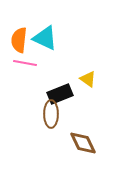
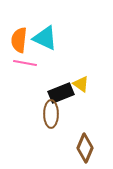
yellow triangle: moved 7 px left, 5 px down
black rectangle: moved 1 px right, 1 px up
brown diamond: moved 2 px right, 5 px down; rotated 48 degrees clockwise
